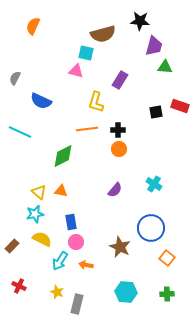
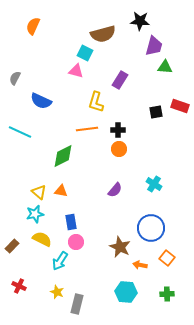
cyan square: moved 1 px left; rotated 14 degrees clockwise
orange arrow: moved 54 px right
